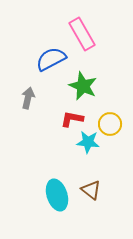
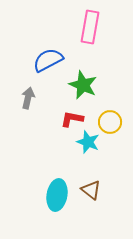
pink rectangle: moved 8 px right, 7 px up; rotated 40 degrees clockwise
blue semicircle: moved 3 px left, 1 px down
green star: moved 1 px up
yellow circle: moved 2 px up
cyan star: rotated 15 degrees clockwise
cyan ellipse: rotated 28 degrees clockwise
